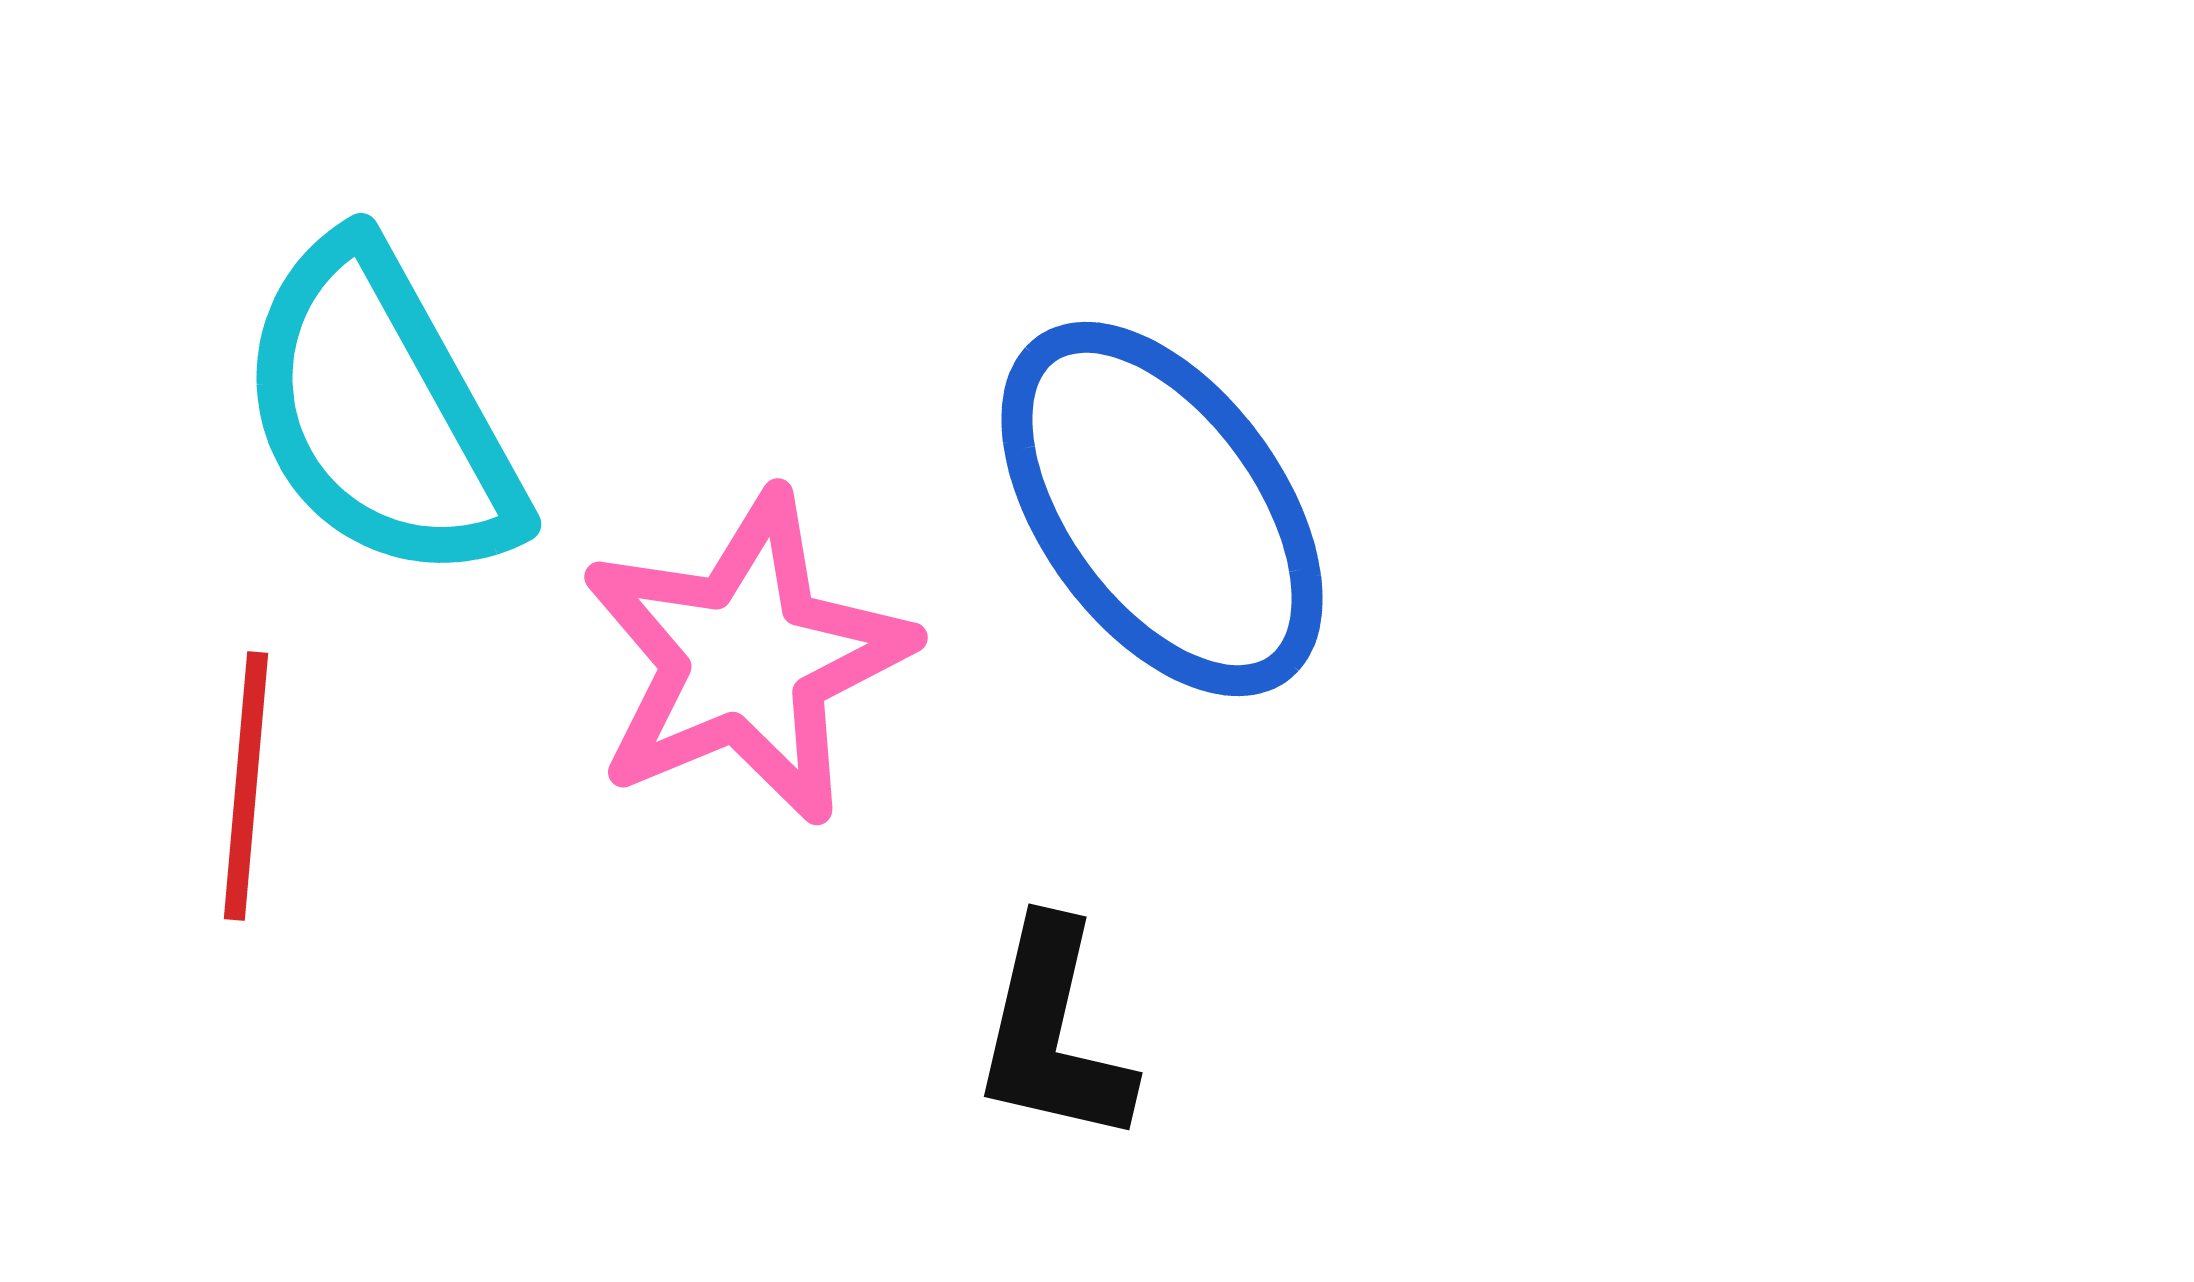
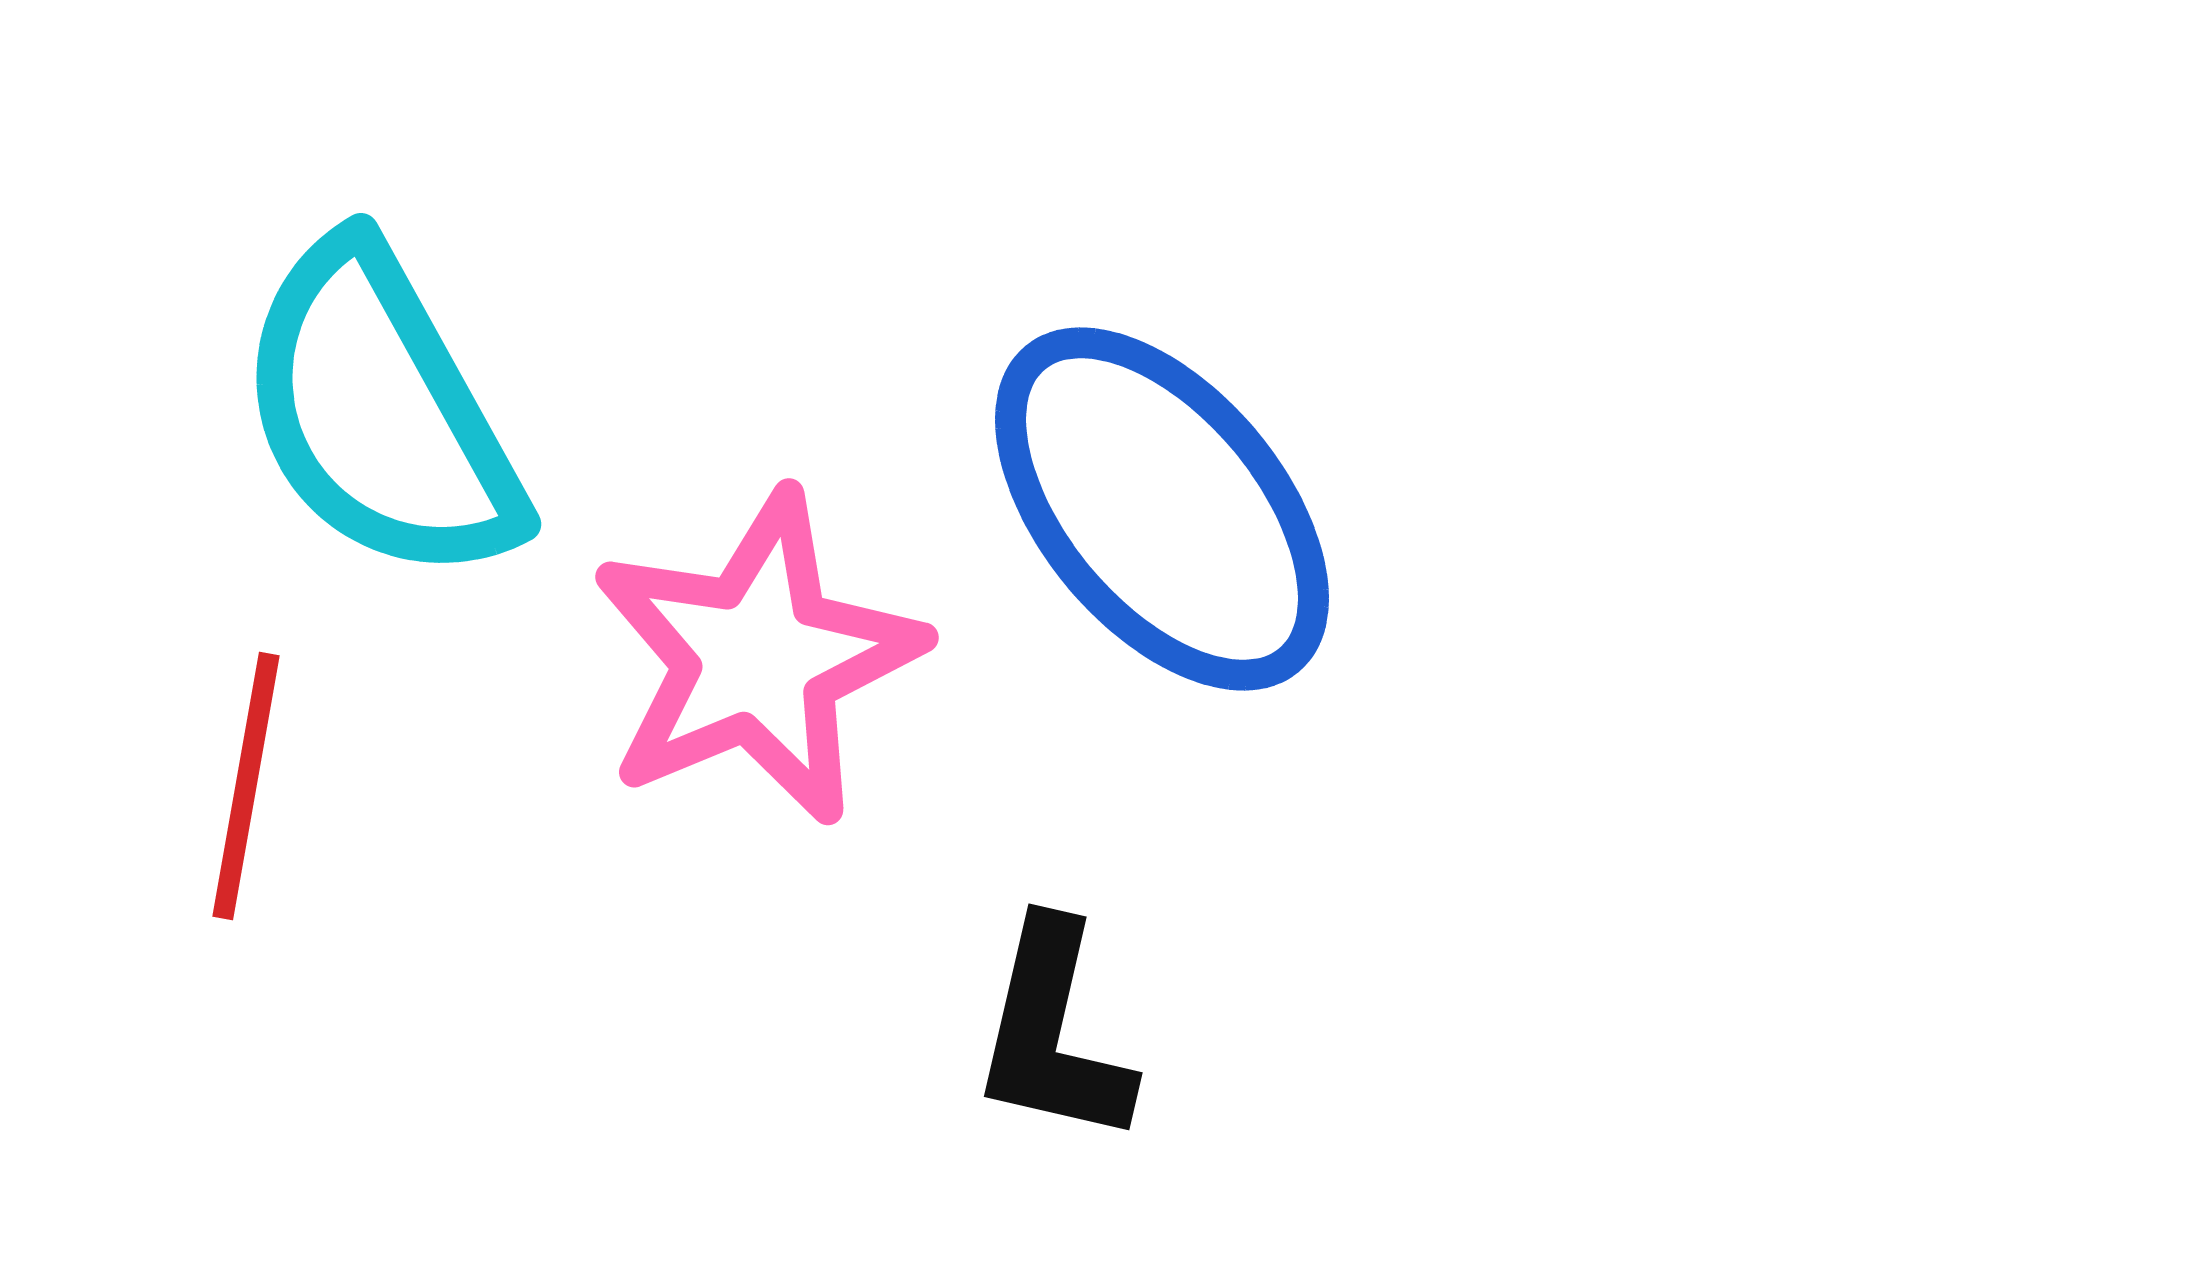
blue ellipse: rotated 4 degrees counterclockwise
pink star: moved 11 px right
red line: rotated 5 degrees clockwise
